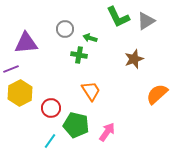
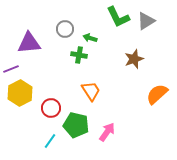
purple triangle: moved 3 px right
